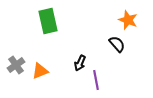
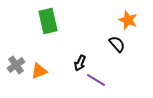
orange triangle: moved 1 px left
purple line: rotated 48 degrees counterclockwise
